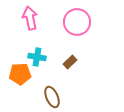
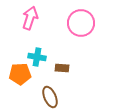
pink arrow: rotated 30 degrees clockwise
pink circle: moved 4 px right, 1 px down
brown rectangle: moved 8 px left, 6 px down; rotated 48 degrees clockwise
brown ellipse: moved 2 px left
